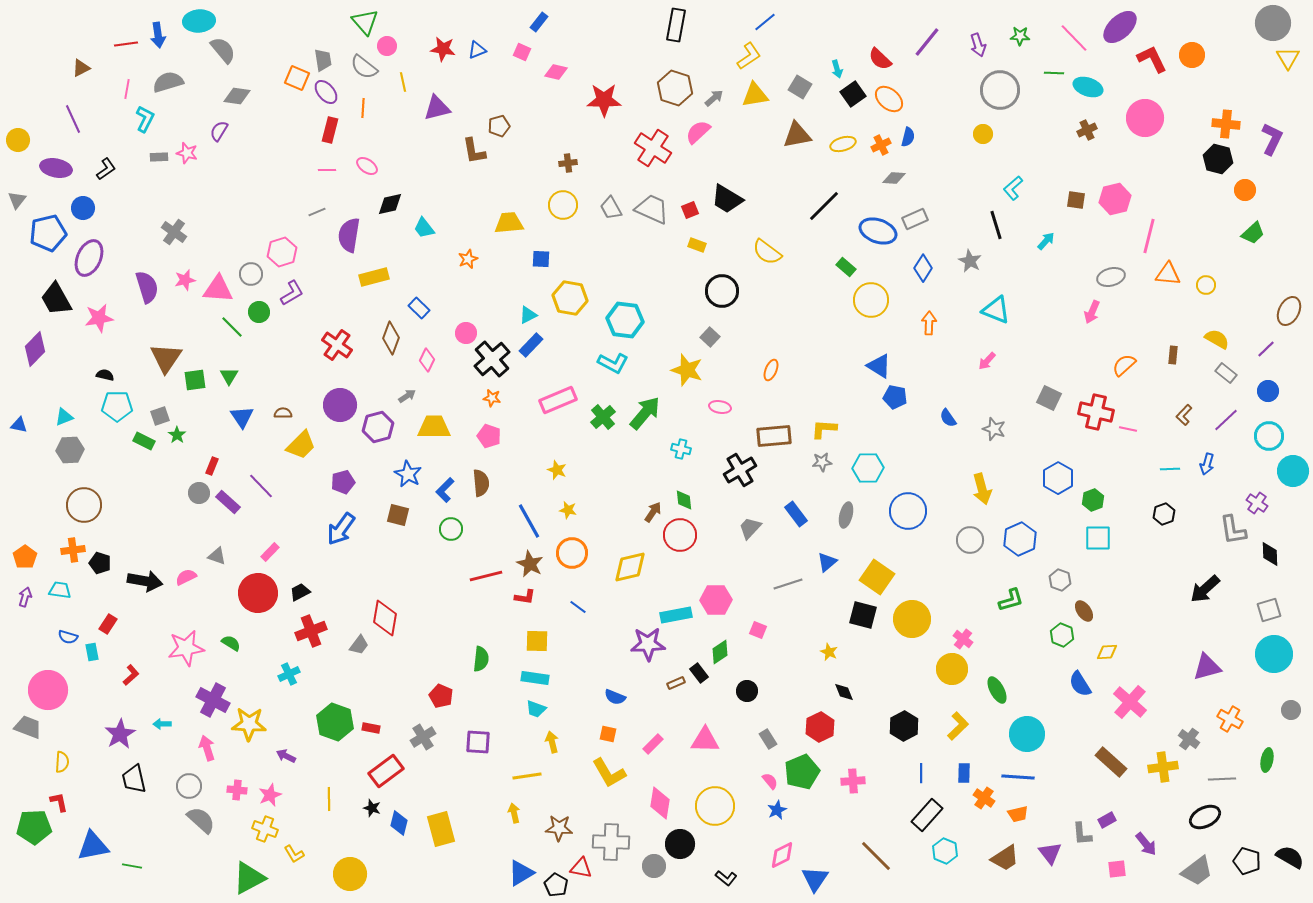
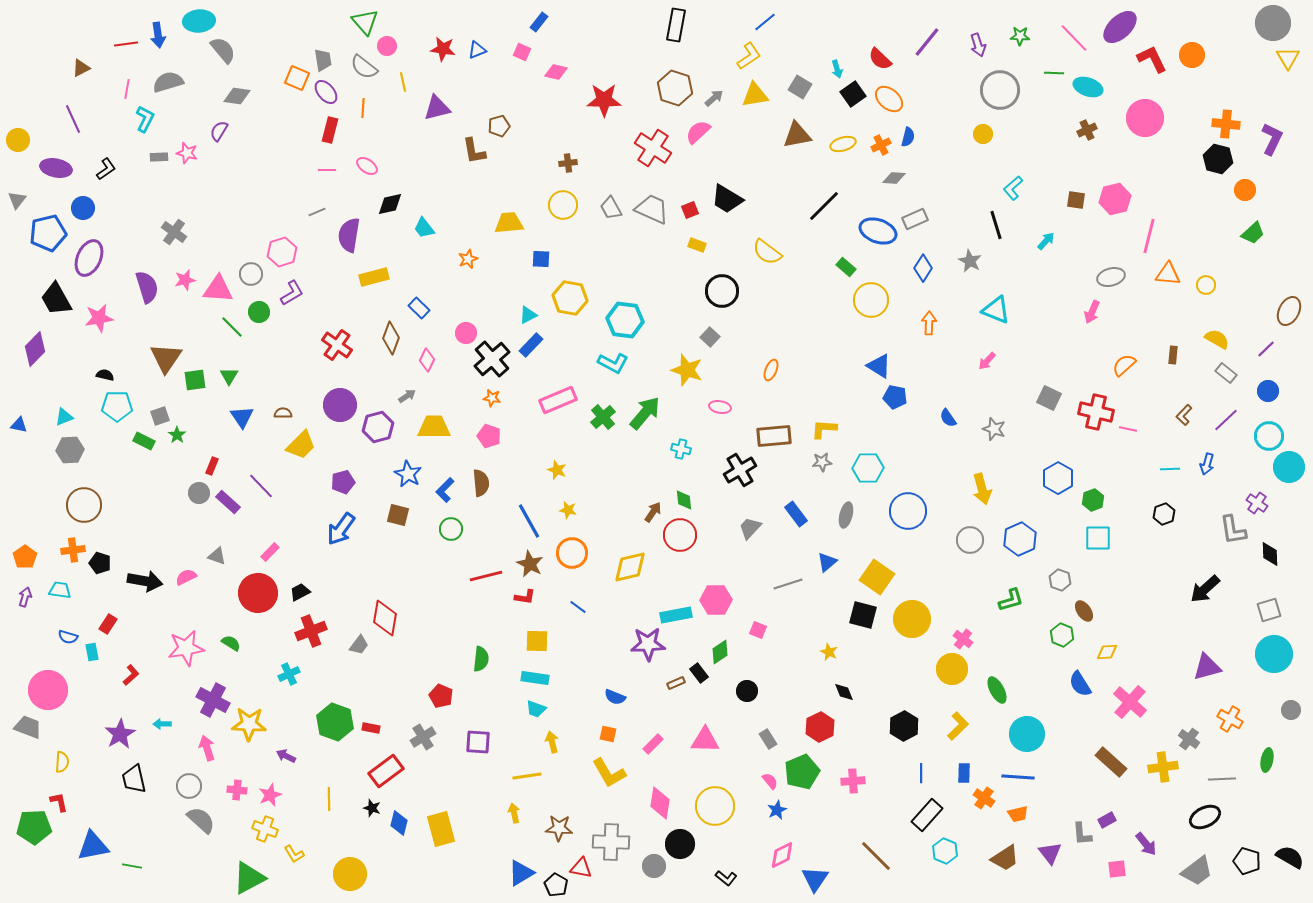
cyan circle at (1293, 471): moved 4 px left, 4 px up
